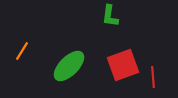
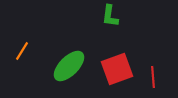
red square: moved 6 px left, 4 px down
